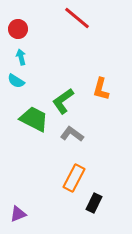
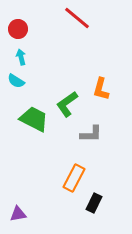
green L-shape: moved 4 px right, 3 px down
gray L-shape: moved 19 px right; rotated 145 degrees clockwise
purple triangle: rotated 12 degrees clockwise
